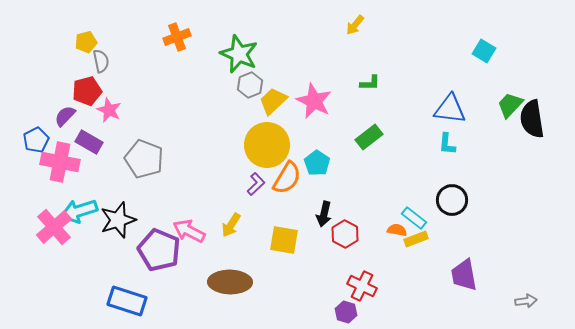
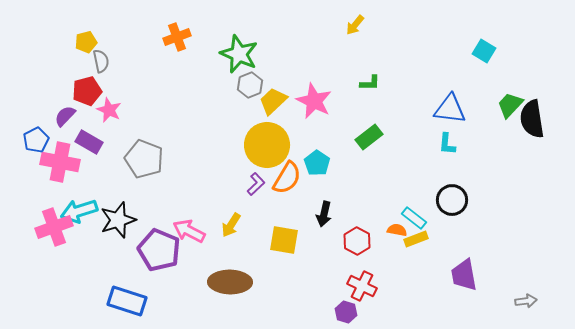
pink cross at (54, 227): rotated 21 degrees clockwise
red hexagon at (345, 234): moved 12 px right, 7 px down
